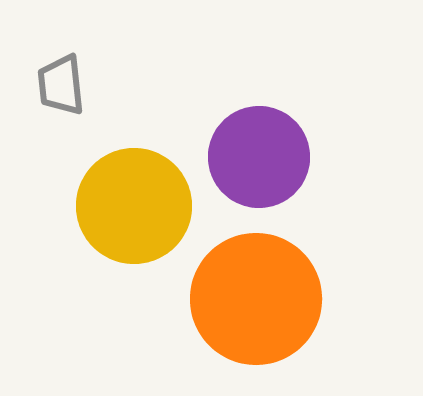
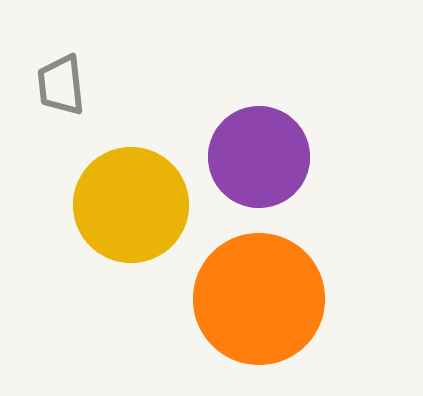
yellow circle: moved 3 px left, 1 px up
orange circle: moved 3 px right
